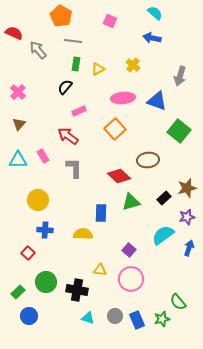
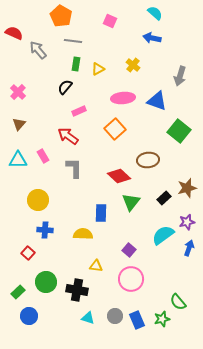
green triangle at (131, 202): rotated 36 degrees counterclockwise
purple star at (187, 217): moved 5 px down
yellow triangle at (100, 270): moved 4 px left, 4 px up
